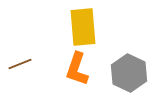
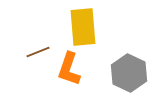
brown line: moved 18 px right, 12 px up
orange L-shape: moved 8 px left
